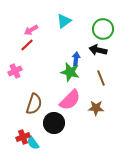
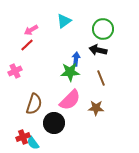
green star: rotated 18 degrees counterclockwise
